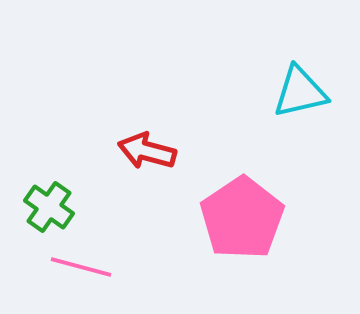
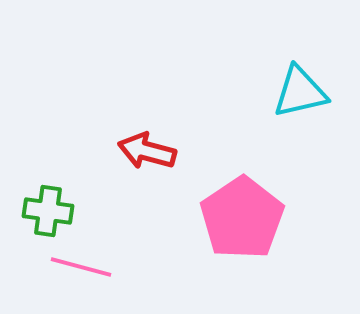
green cross: moved 1 px left, 4 px down; rotated 27 degrees counterclockwise
